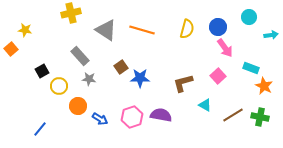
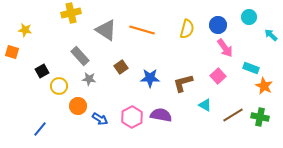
blue circle: moved 2 px up
cyan arrow: rotated 128 degrees counterclockwise
orange square: moved 1 px right, 3 px down; rotated 32 degrees counterclockwise
blue star: moved 10 px right
pink hexagon: rotated 10 degrees counterclockwise
